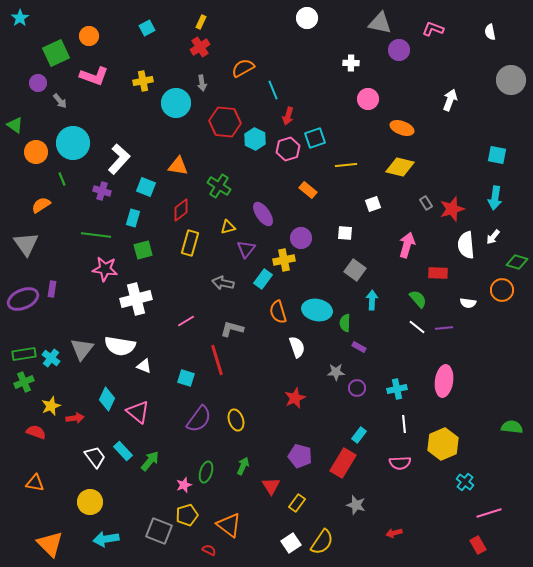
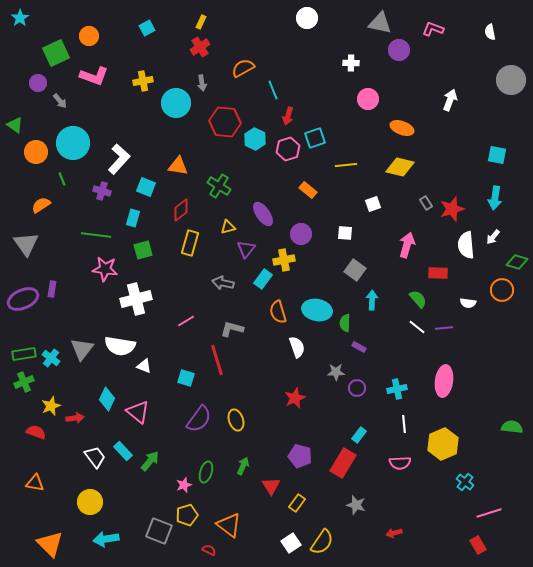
purple circle at (301, 238): moved 4 px up
